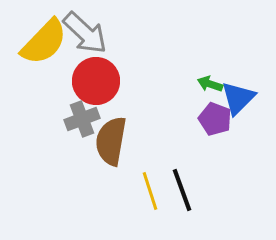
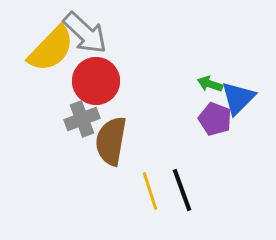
yellow semicircle: moved 7 px right, 7 px down
